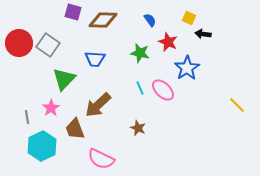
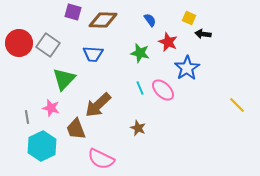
blue trapezoid: moved 2 px left, 5 px up
pink star: rotated 24 degrees counterclockwise
brown trapezoid: moved 1 px right
